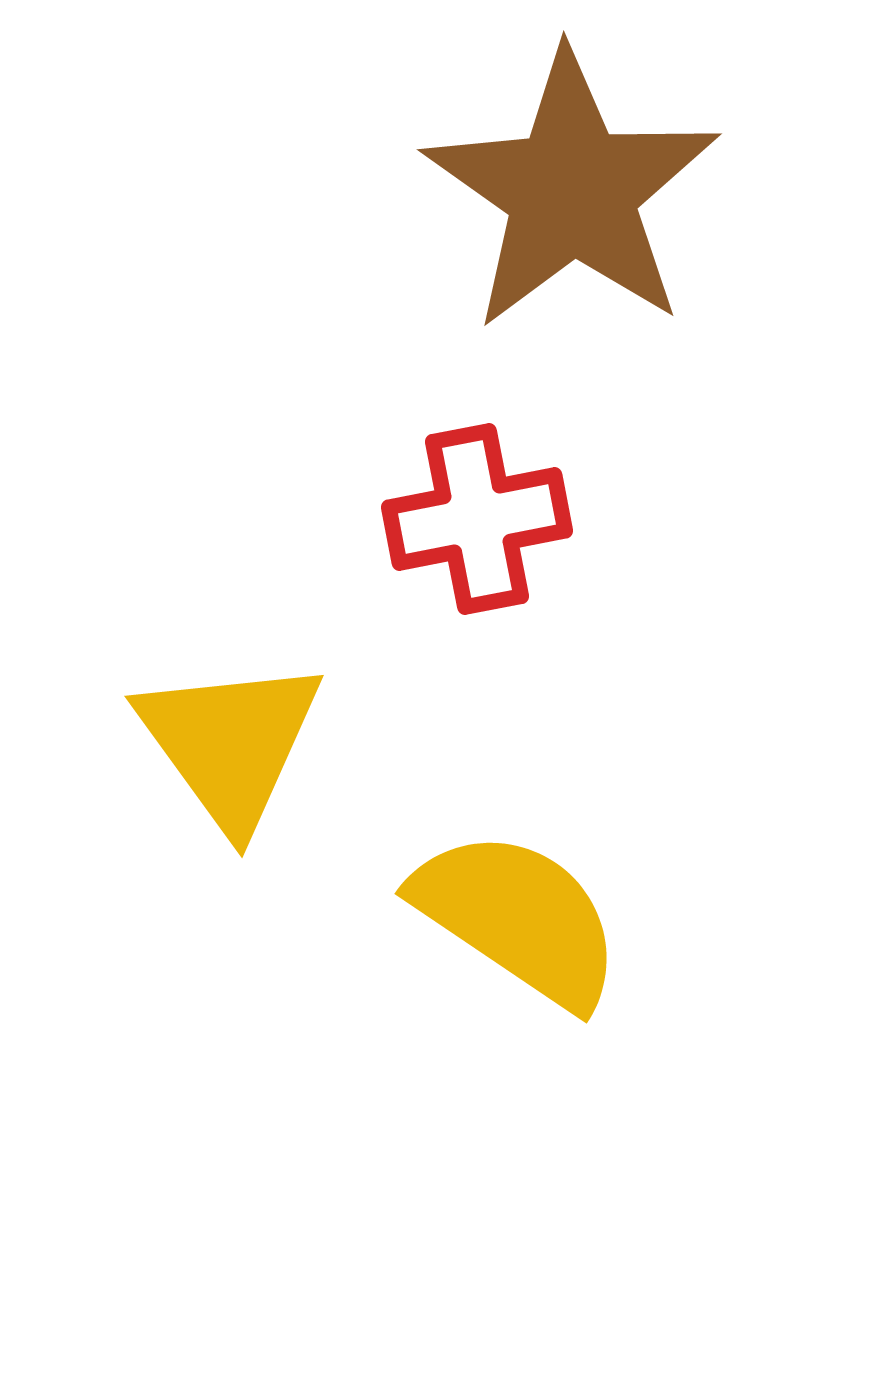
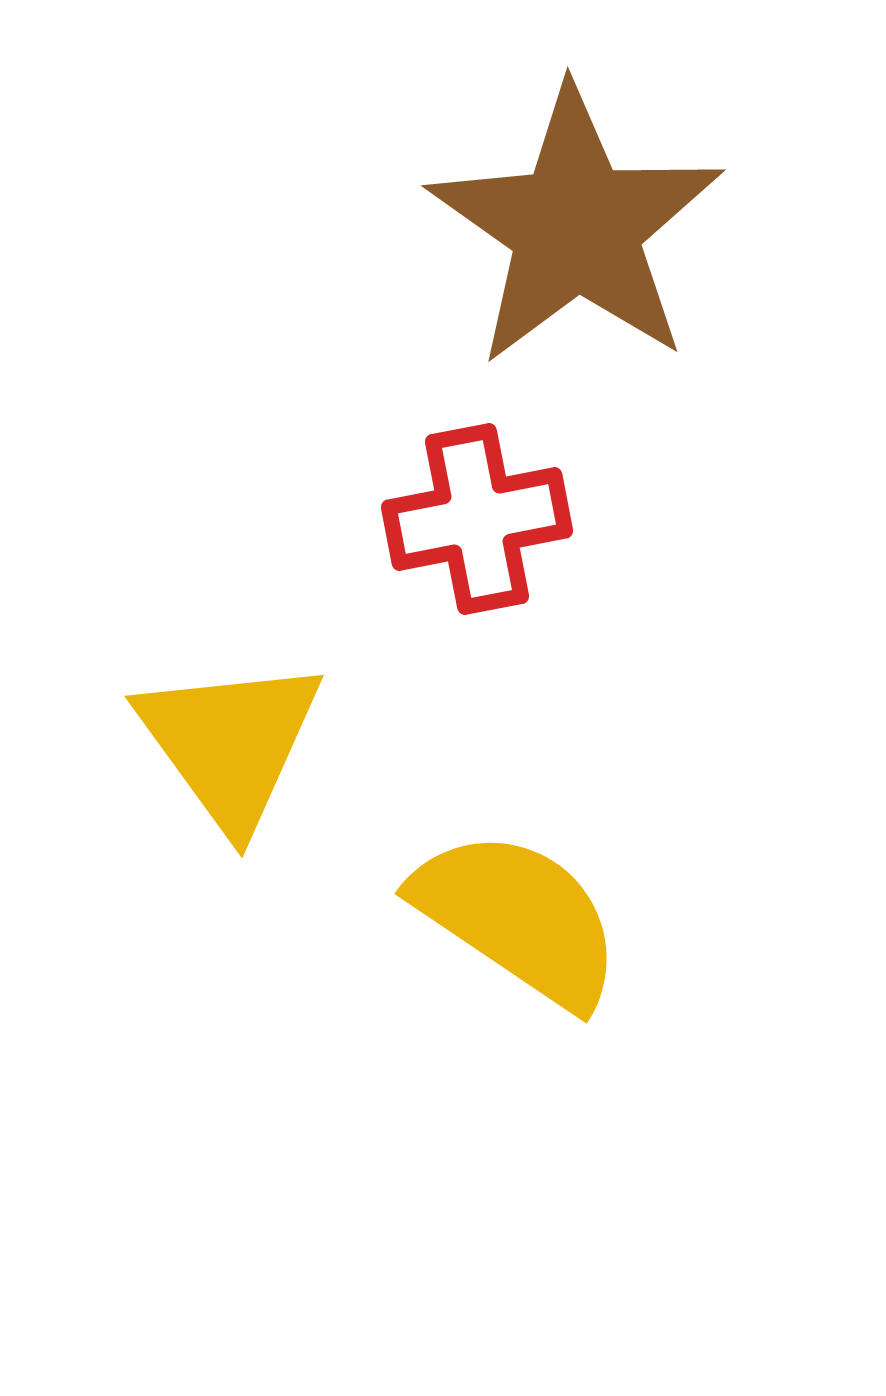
brown star: moved 4 px right, 36 px down
